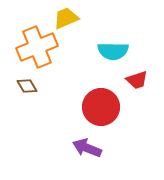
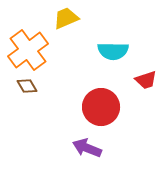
orange cross: moved 9 px left, 3 px down; rotated 15 degrees counterclockwise
red trapezoid: moved 9 px right
